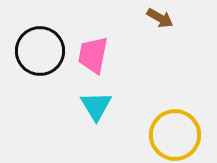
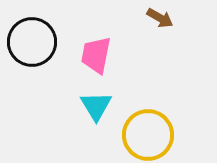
black circle: moved 8 px left, 9 px up
pink trapezoid: moved 3 px right
yellow circle: moved 27 px left
